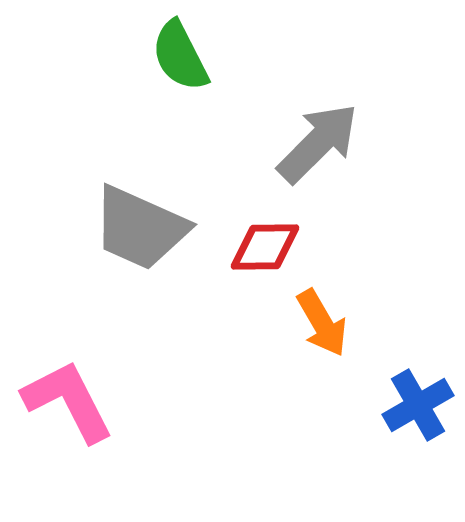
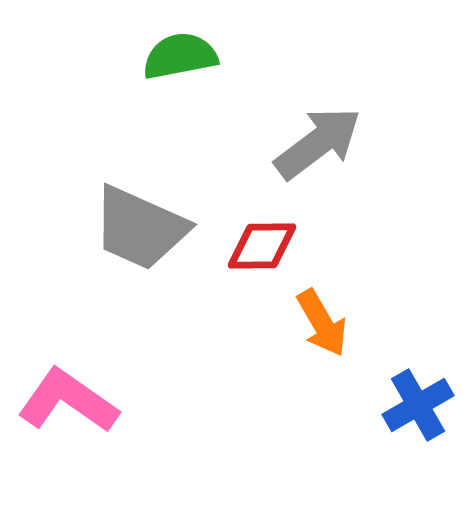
green semicircle: rotated 106 degrees clockwise
gray arrow: rotated 8 degrees clockwise
red diamond: moved 3 px left, 1 px up
pink L-shape: rotated 28 degrees counterclockwise
